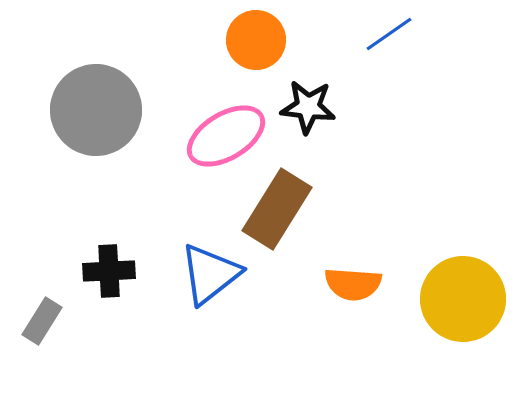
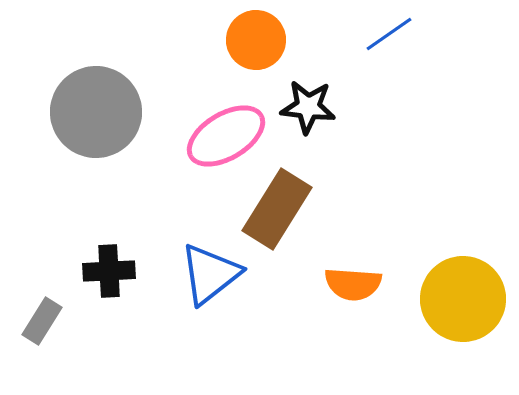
gray circle: moved 2 px down
